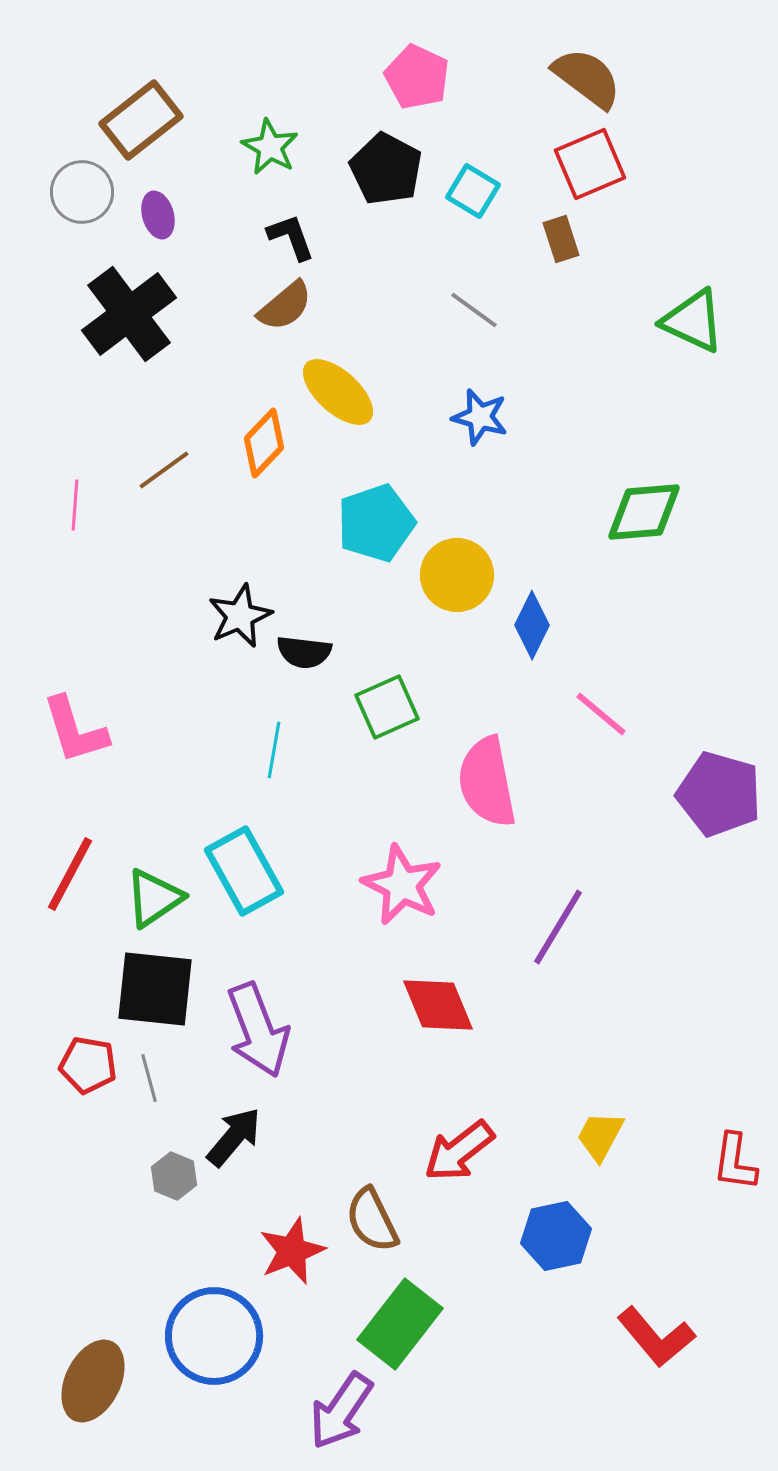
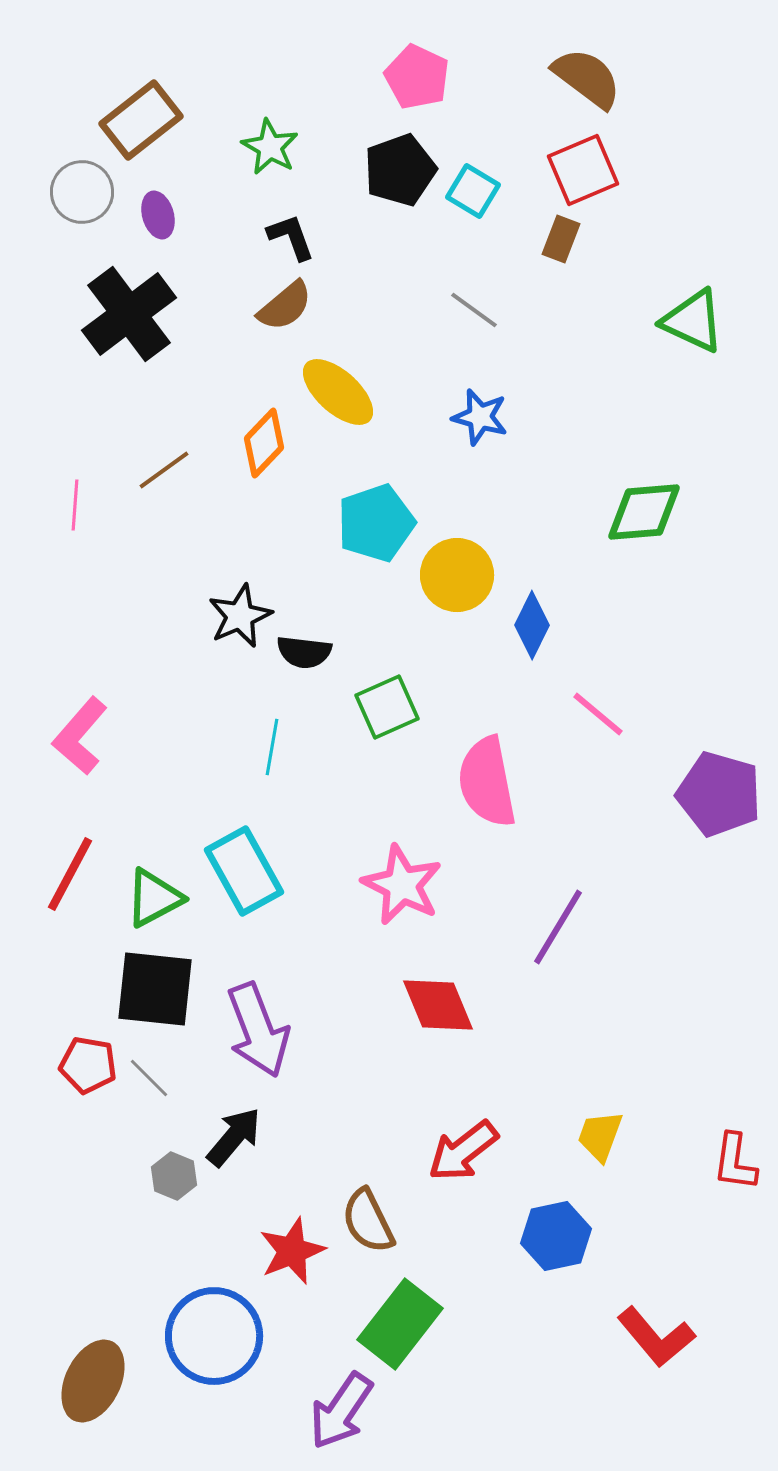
red square at (590, 164): moved 7 px left, 6 px down
black pentagon at (386, 169): moved 14 px right, 1 px down; rotated 24 degrees clockwise
brown rectangle at (561, 239): rotated 39 degrees clockwise
pink line at (601, 714): moved 3 px left
pink L-shape at (75, 730): moved 5 px right, 6 px down; rotated 58 degrees clockwise
cyan line at (274, 750): moved 2 px left, 3 px up
green triangle at (154, 898): rotated 6 degrees clockwise
gray line at (149, 1078): rotated 30 degrees counterclockwise
yellow trapezoid at (600, 1136): rotated 8 degrees counterclockwise
red arrow at (459, 1151): moved 4 px right
brown semicircle at (372, 1220): moved 4 px left, 1 px down
